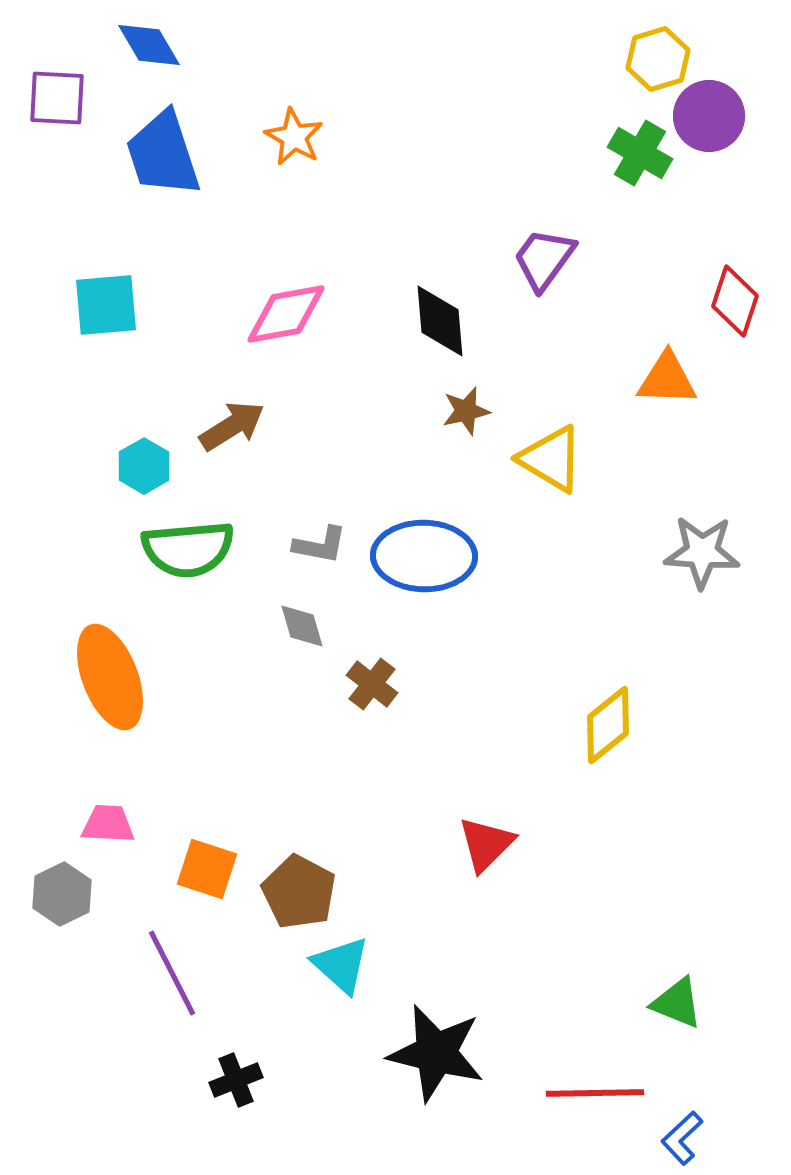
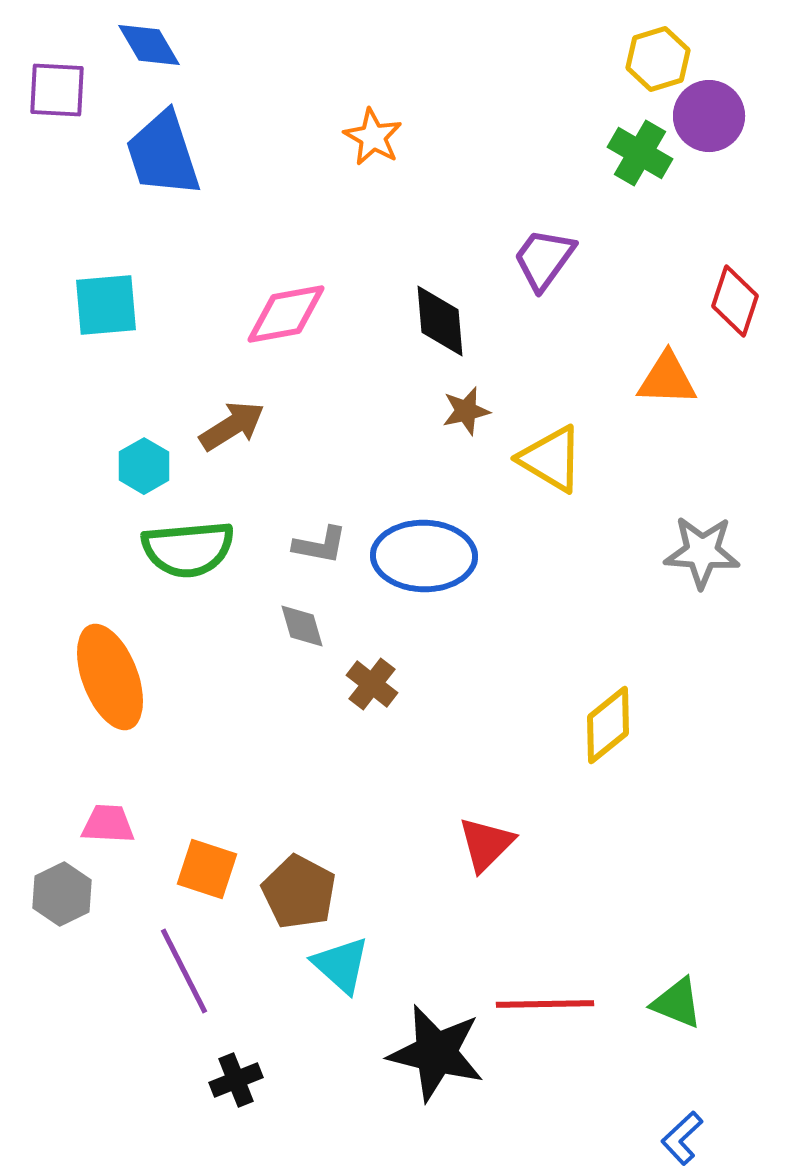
purple square: moved 8 px up
orange star: moved 79 px right
purple line: moved 12 px right, 2 px up
red line: moved 50 px left, 89 px up
